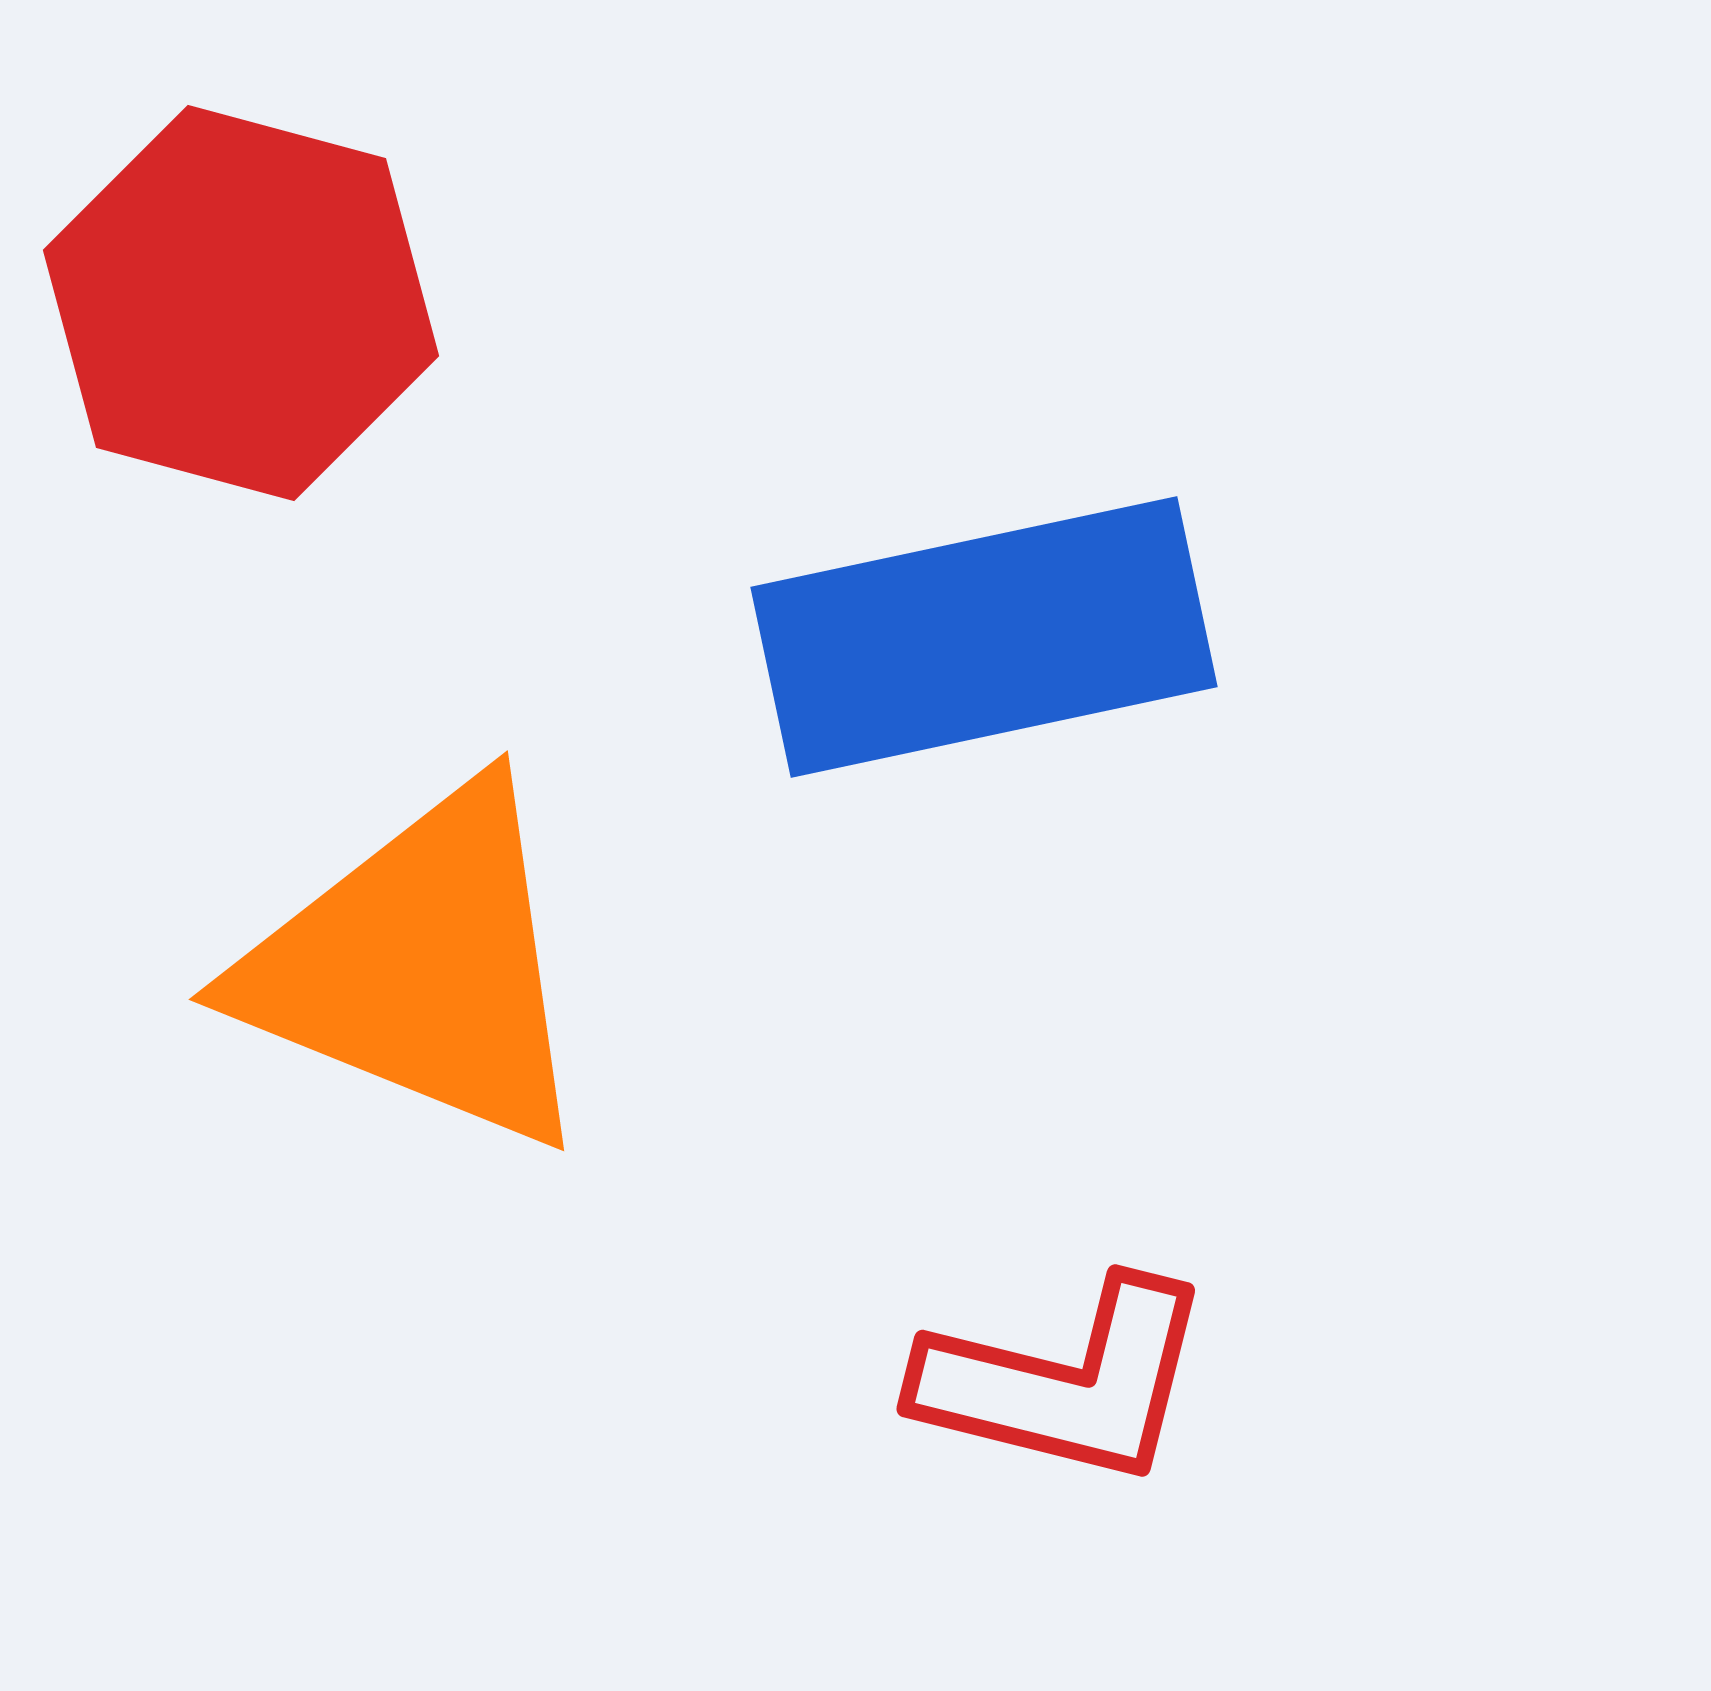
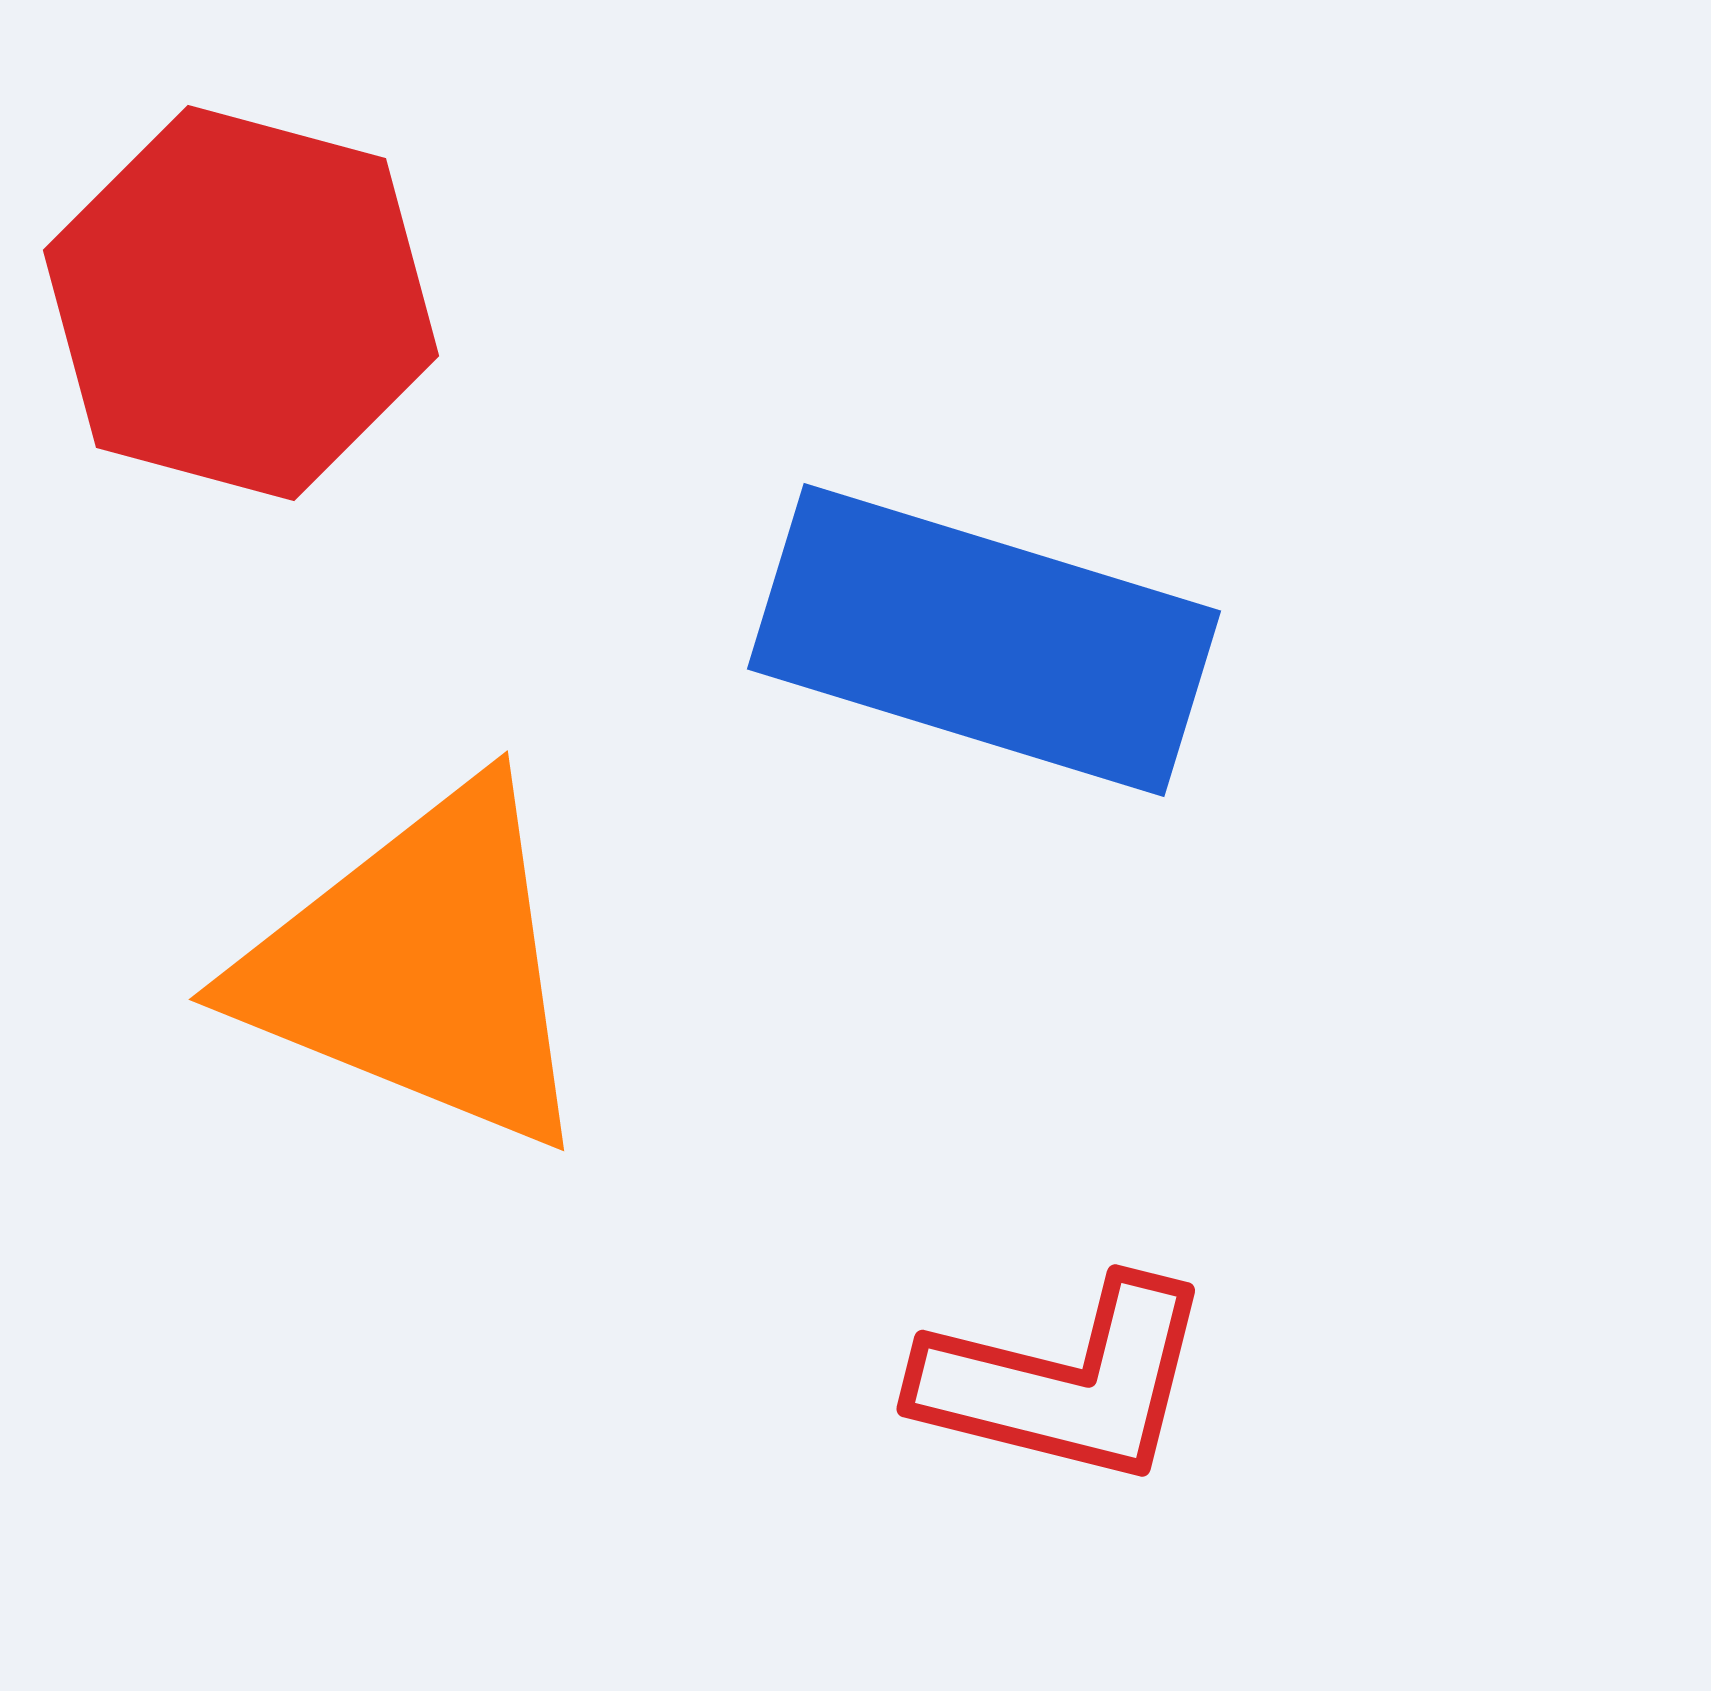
blue rectangle: moved 3 px down; rotated 29 degrees clockwise
